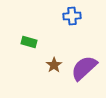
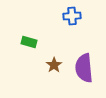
purple semicircle: rotated 52 degrees counterclockwise
